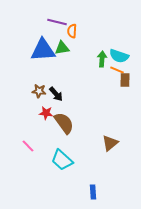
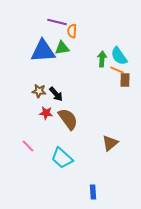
blue triangle: moved 1 px down
cyan semicircle: rotated 36 degrees clockwise
brown semicircle: moved 4 px right, 4 px up
cyan trapezoid: moved 2 px up
